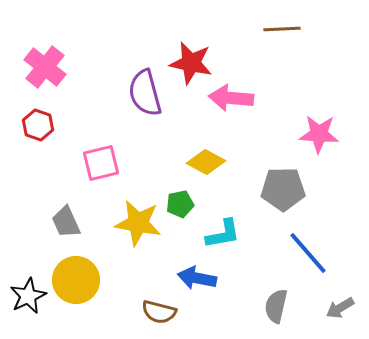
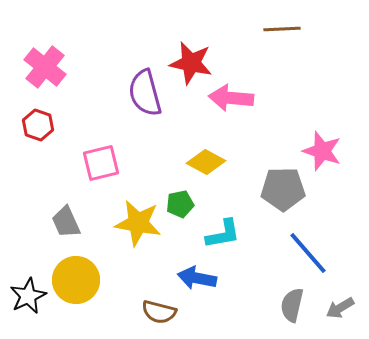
pink star: moved 3 px right, 17 px down; rotated 15 degrees clockwise
gray semicircle: moved 16 px right, 1 px up
